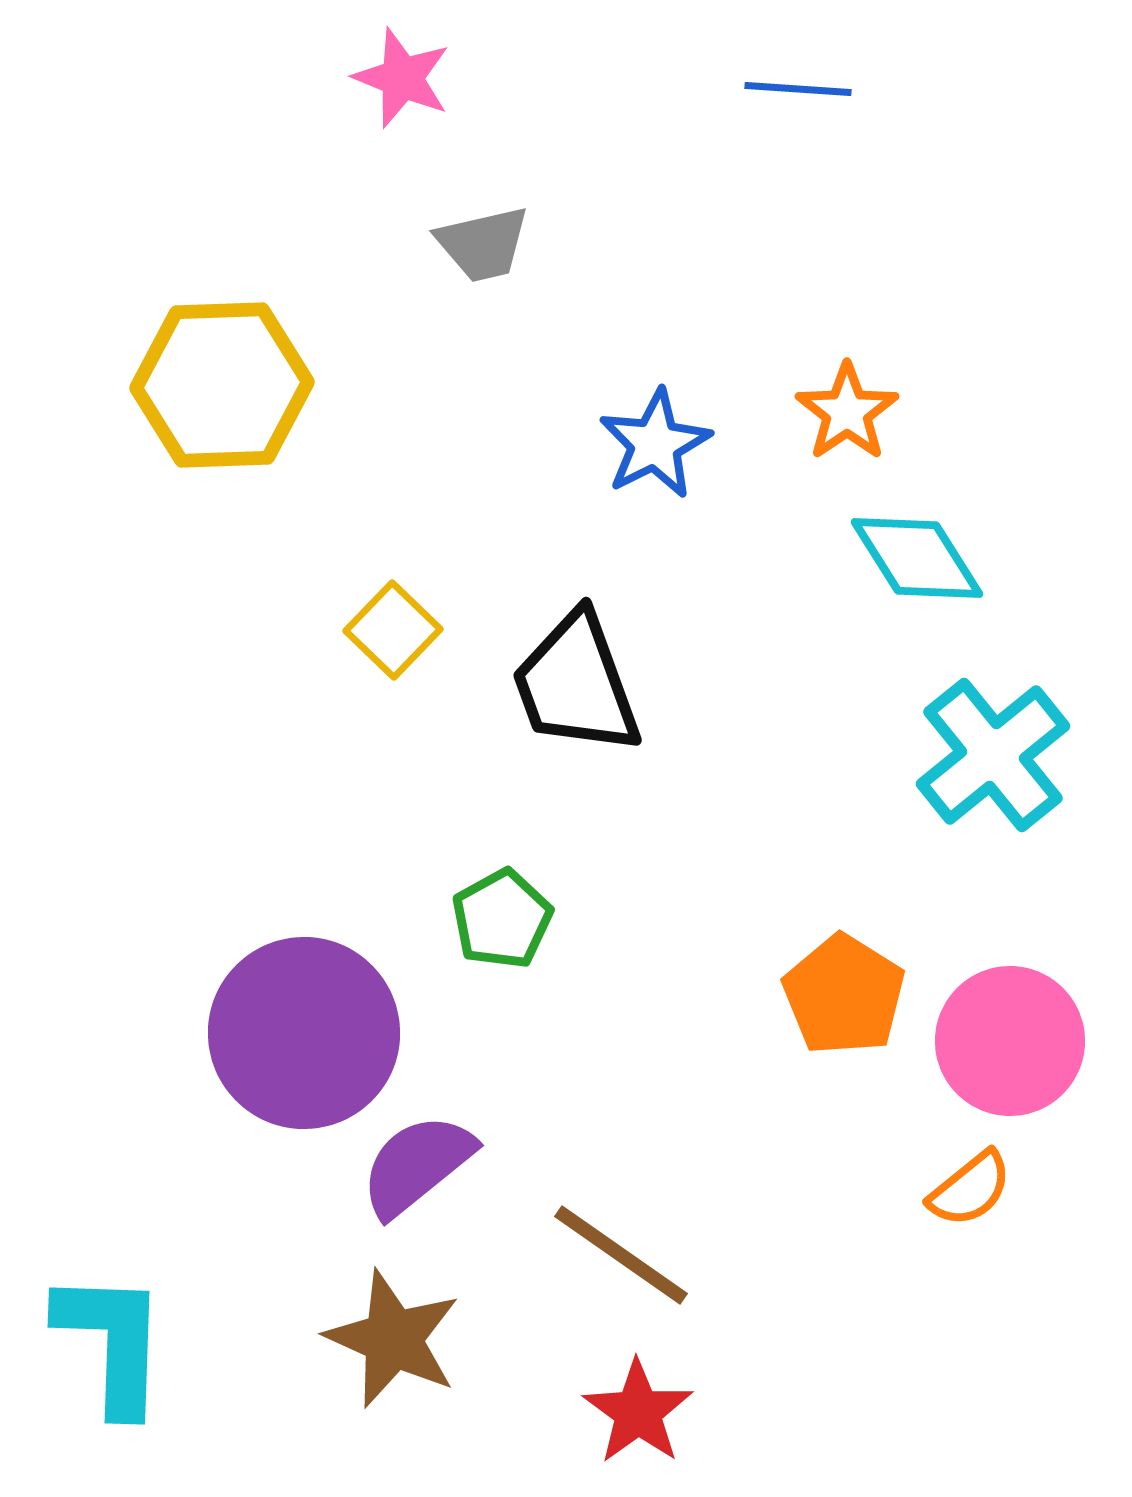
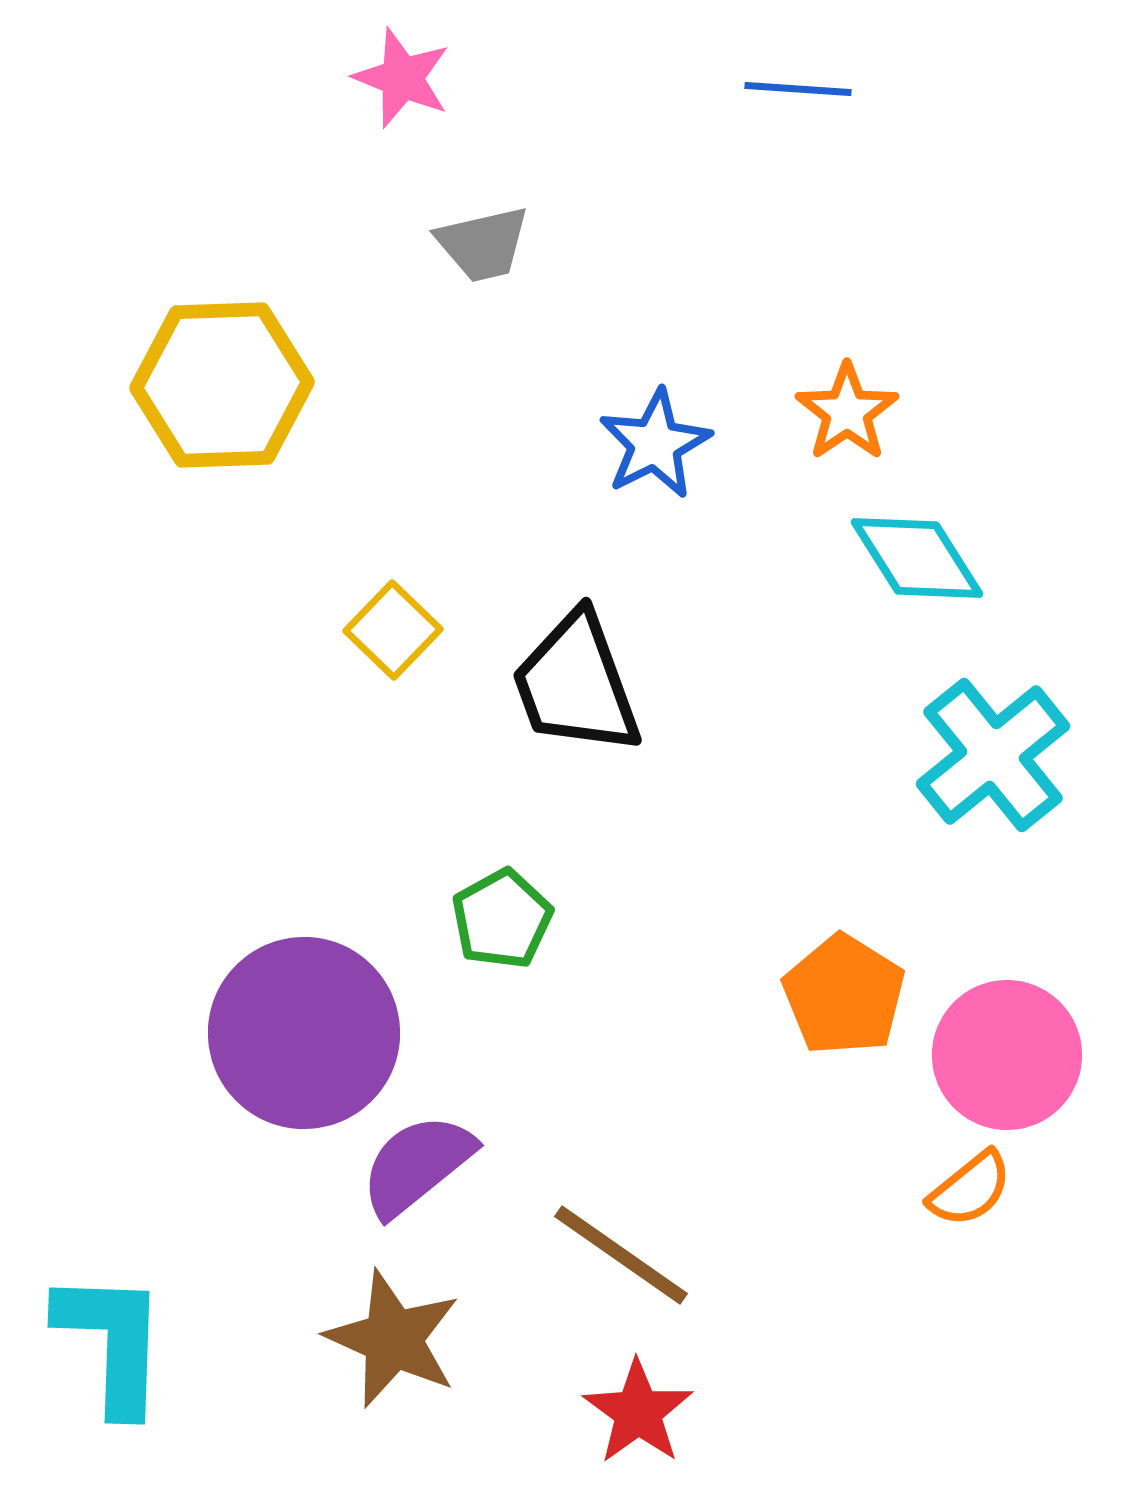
pink circle: moved 3 px left, 14 px down
